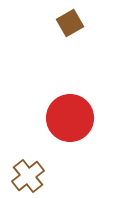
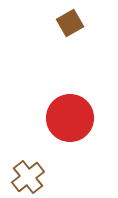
brown cross: moved 1 px down
